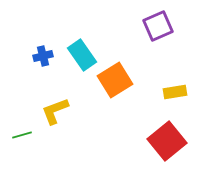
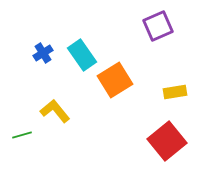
blue cross: moved 3 px up; rotated 18 degrees counterclockwise
yellow L-shape: rotated 72 degrees clockwise
